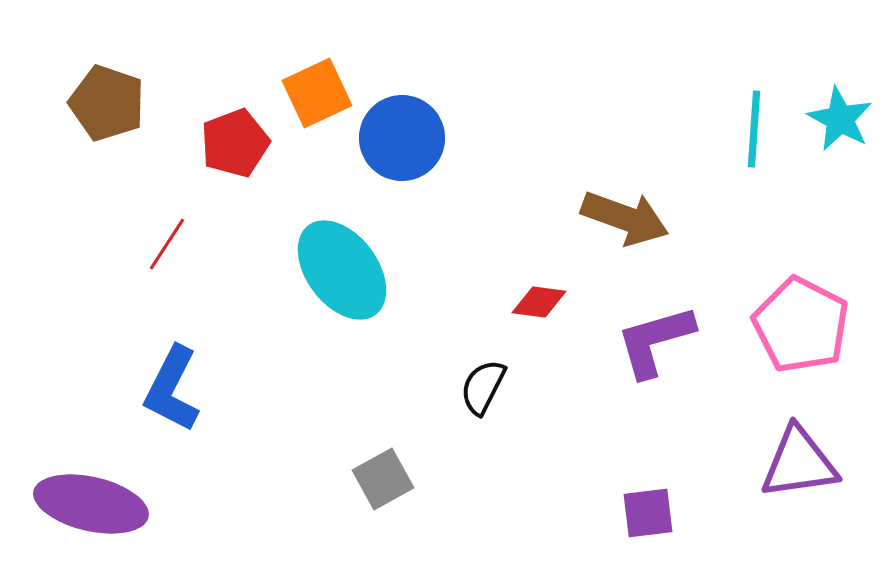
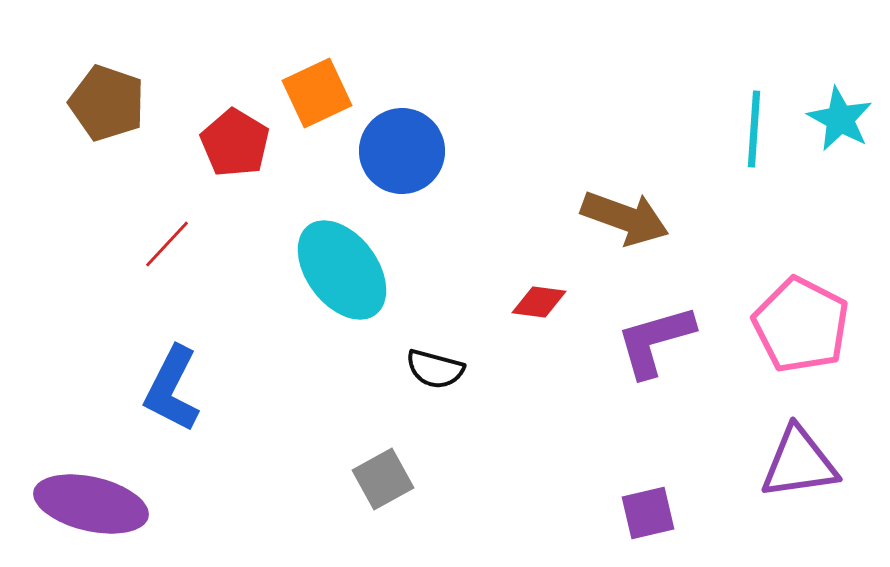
blue circle: moved 13 px down
red pentagon: rotated 20 degrees counterclockwise
red line: rotated 10 degrees clockwise
black semicircle: moved 48 px left, 18 px up; rotated 102 degrees counterclockwise
purple square: rotated 6 degrees counterclockwise
